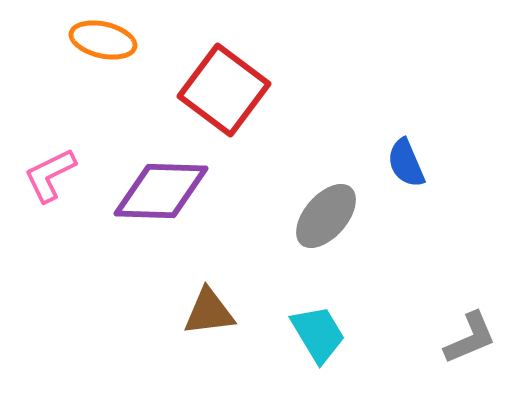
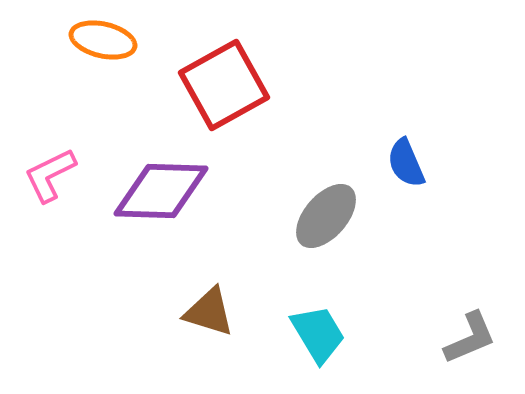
red square: moved 5 px up; rotated 24 degrees clockwise
brown triangle: rotated 24 degrees clockwise
